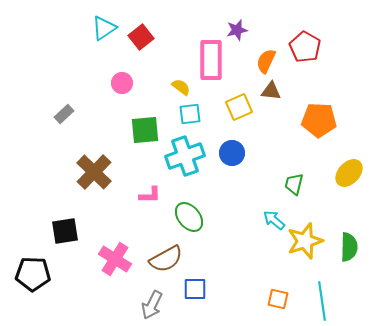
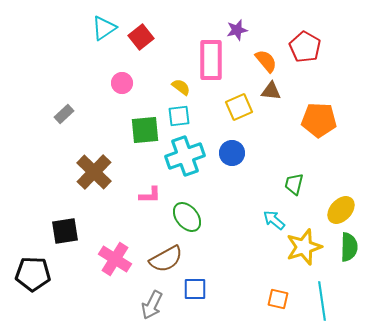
orange semicircle: rotated 115 degrees clockwise
cyan square: moved 11 px left, 2 px down
yellow ellipse: moved 8 px left, 37 px down
green ellipse: moved 2 px left
yellow star: moved 1 px left, 6 px down
